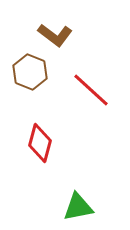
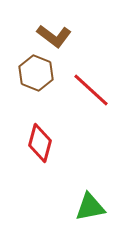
brown L-shape: moved 1 px left, 1 px down
brown hexagon: moved 6 px right, 1 px down
green triangle: moved 12 px right
